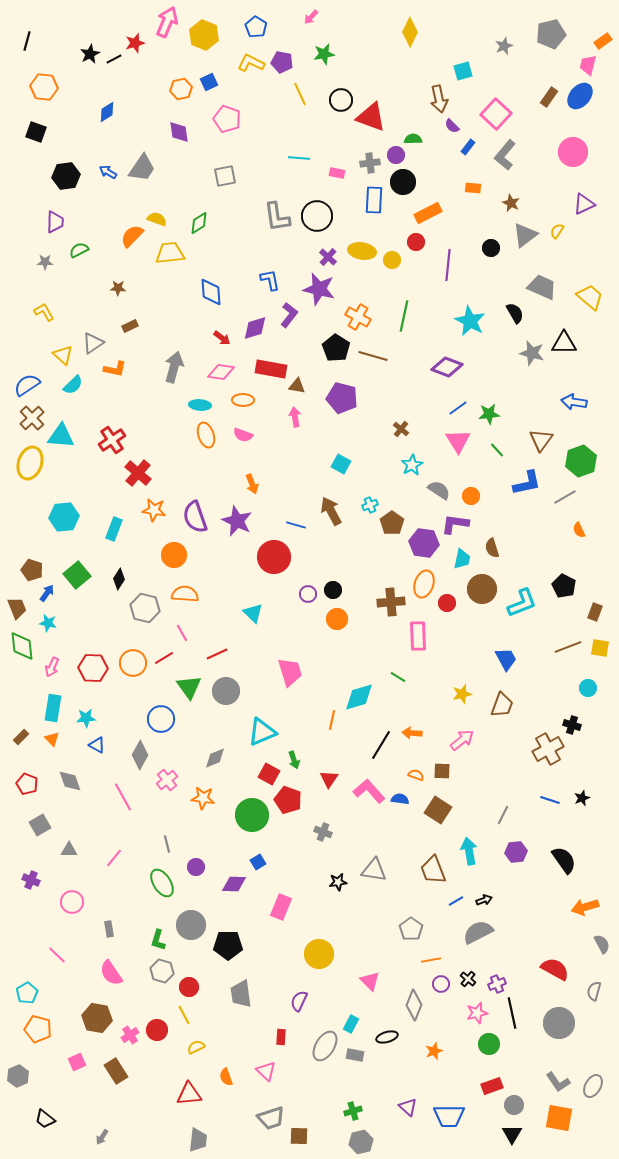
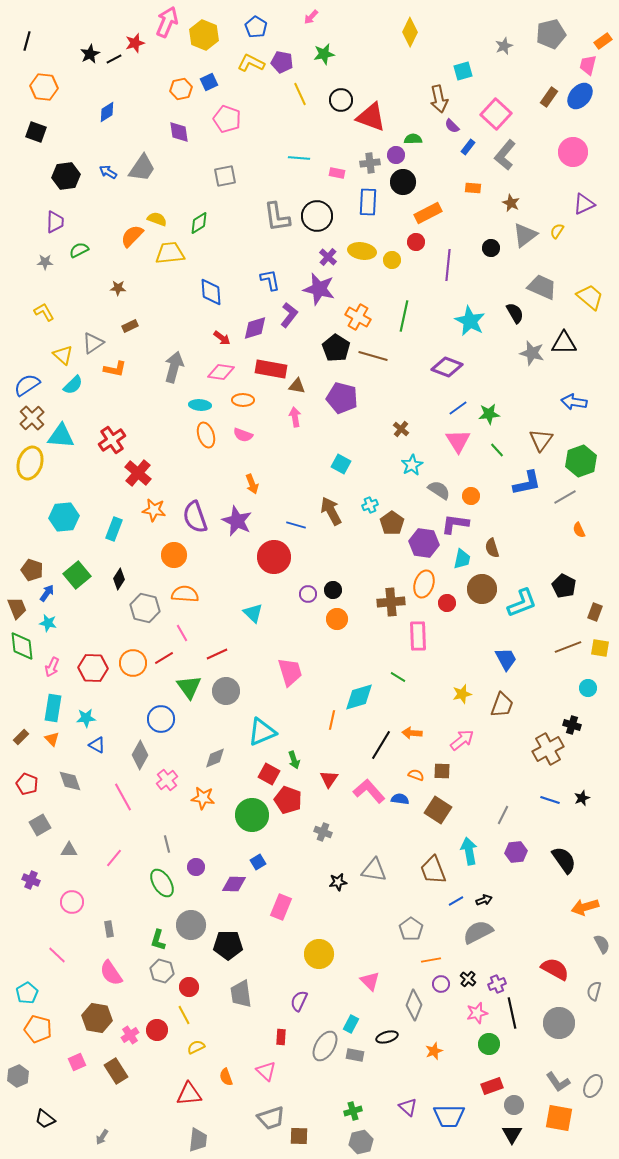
blue rectangle at (374, 200): moved 6 px left, 2 px down
